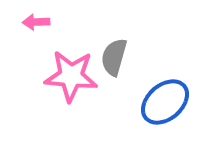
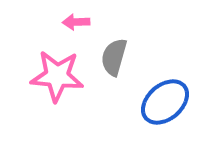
pink arrow: moved 40 px right
pink star: moved 14 px left
